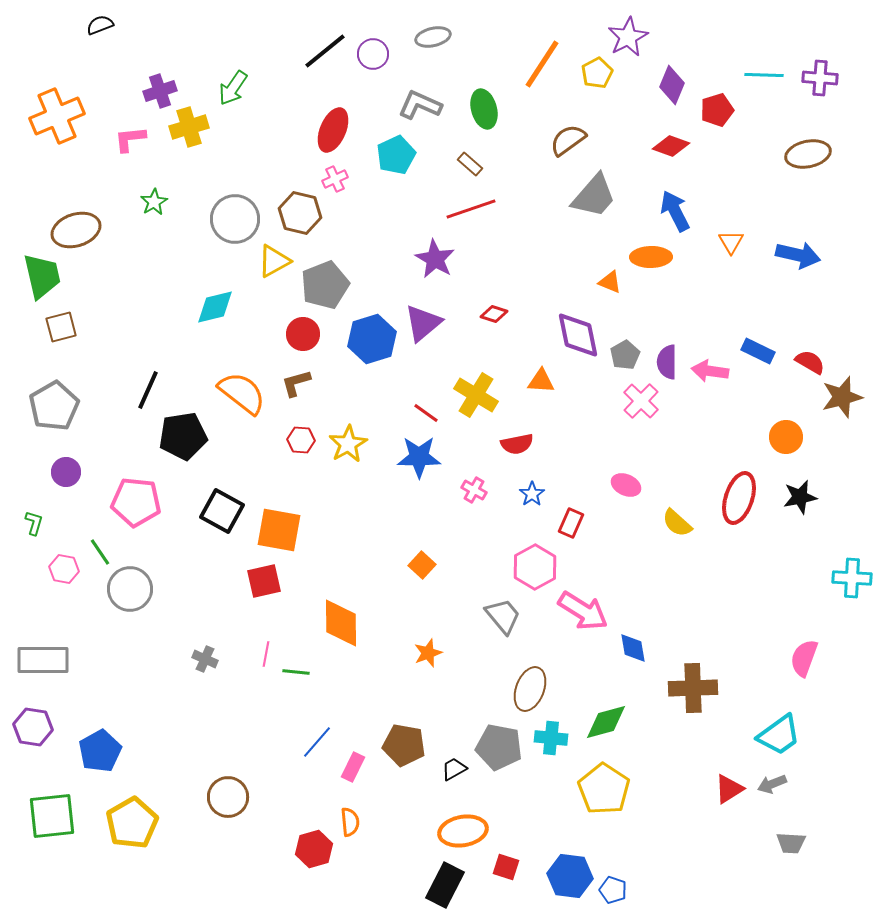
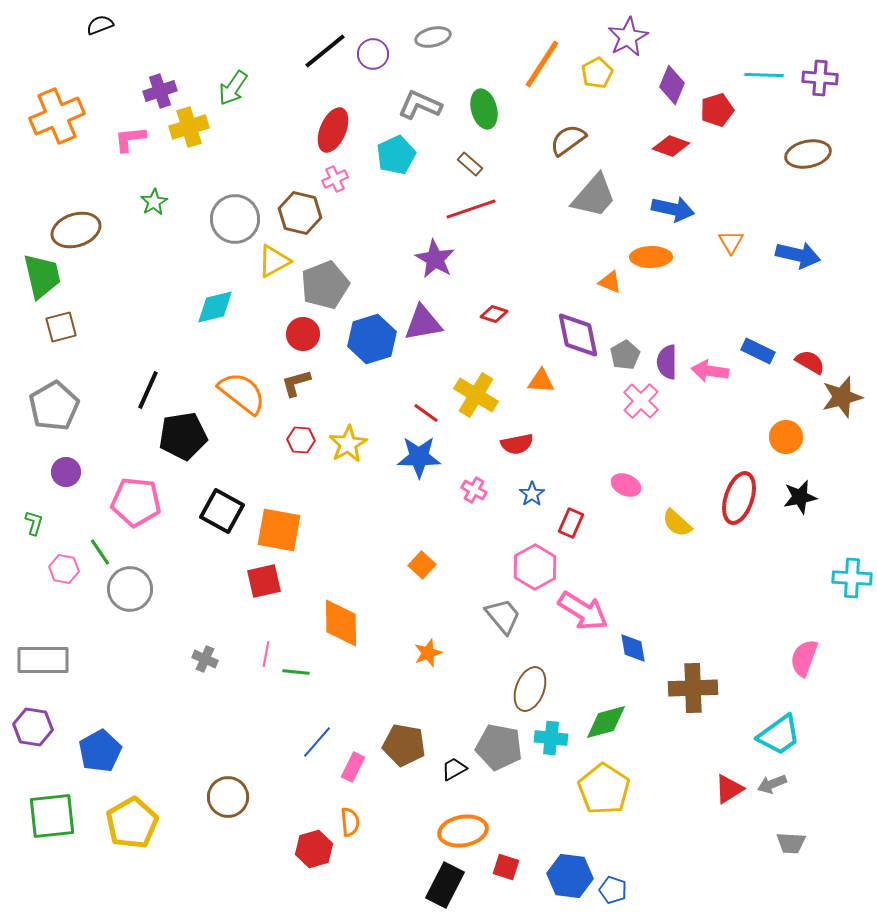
blue arrow at (675, 211): moved 2 px left, 2 px up; rotated 129 degrees clockwise
purple triangle at (423, 323): rotated 30 degrees clockwise
